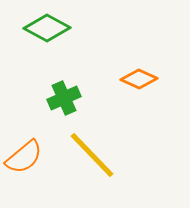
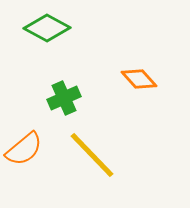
orange diamond: rotated 24 degrees clockwise
orange semicircle: moved 8 px up
